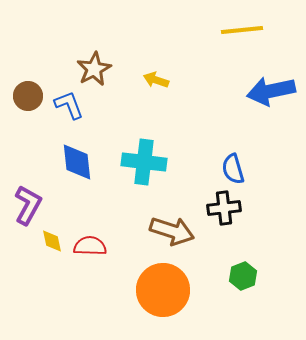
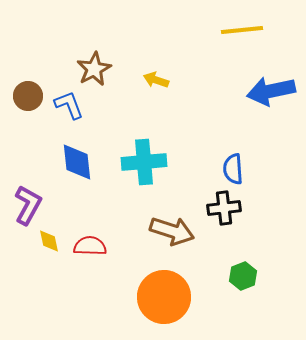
cyan cross: rotated 12 degrees counterclockwise
blue semicircle: rotated 12 degrees clockwise
yellow diamond: moved 3 px left
orange circle: moved 1 px right, 7 px down
